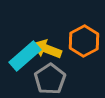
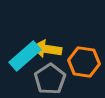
orange hexagon: moved 21 px down; rotated 24 degrees counterclockwise
yellow arrow: rotated 12 degrees counterclockwise
